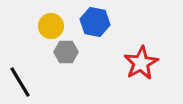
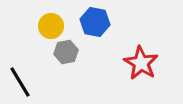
gray hexagon: rotated 10 degrees counterclockwise
red star: rotated 12 degrees counterclockwise
